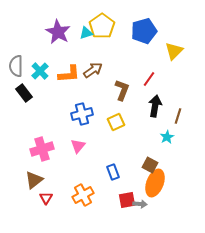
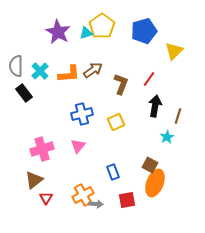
brown L-shape: moved 1 px left, 6 px up
gray arrow: moved 44 px left
